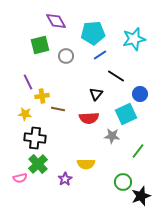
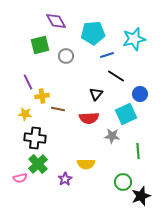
blue line: moved 7 px right; rotated 16 degrees clockwise
green line: rotated 42 degrees counterclockwise
